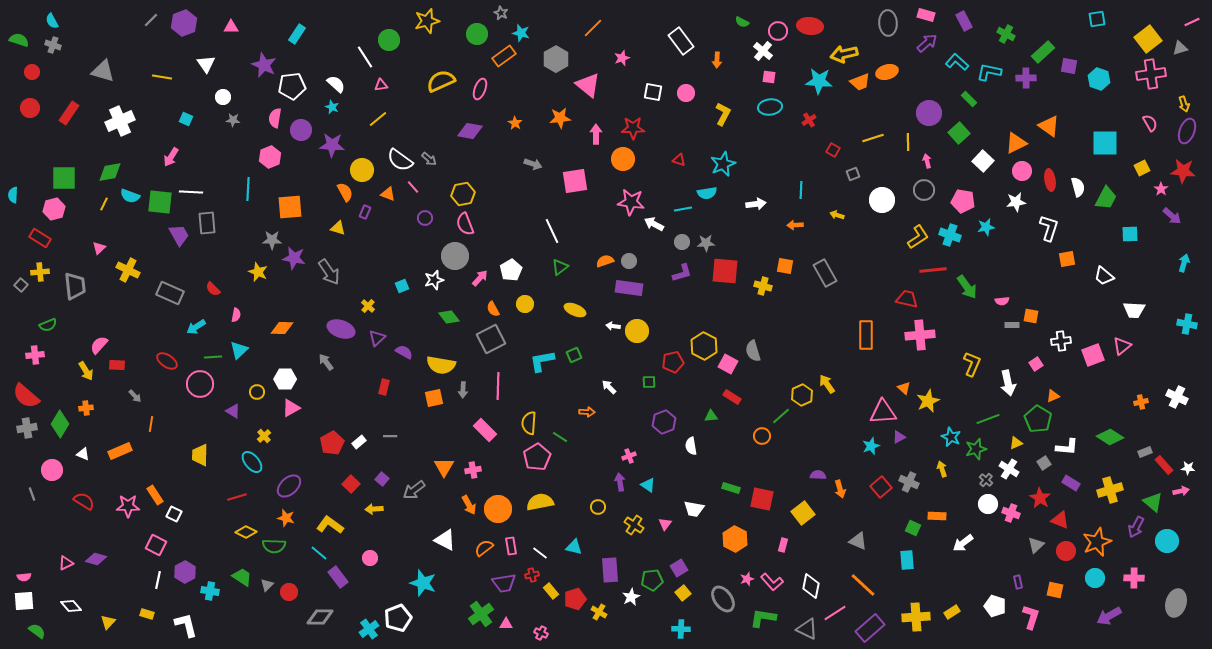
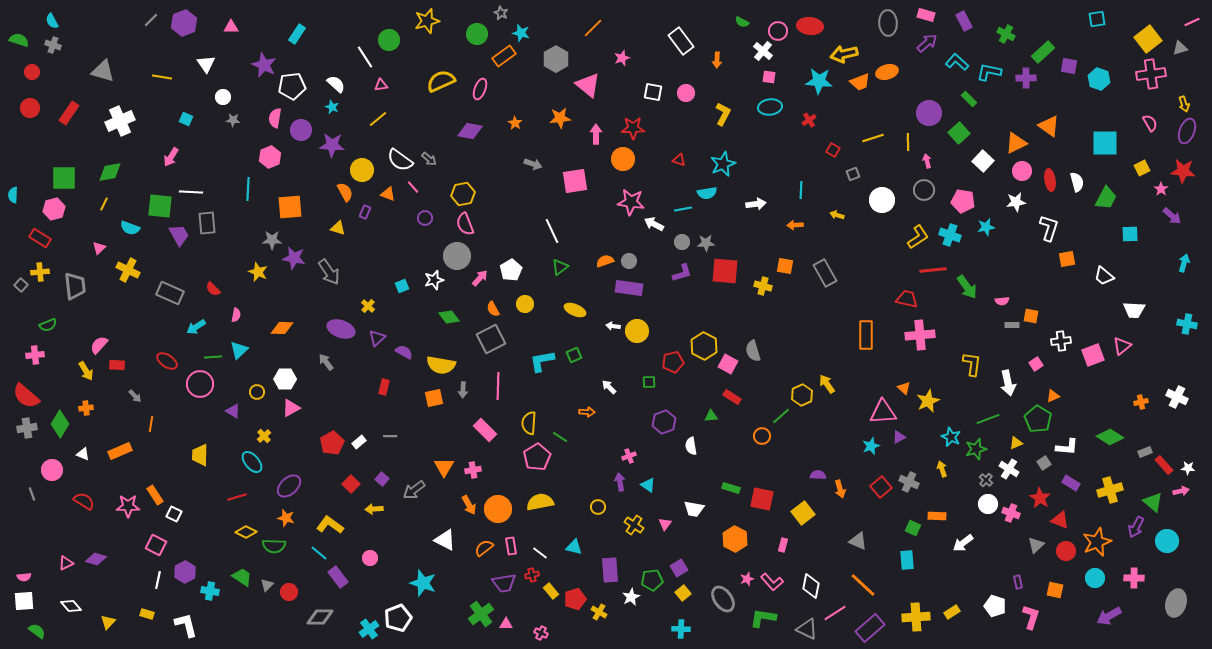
white semicircle at (1078, 187): moved 1 px left, 5 px up
cyan semicircle at (130, 196): moved 32 px down
green square at (160, 202): moved 4 px down
gray circle at (455, 256): moved 2 px right
yellow L-shape at (972, 364): rotated 15 degrees counterclockwise
